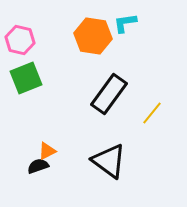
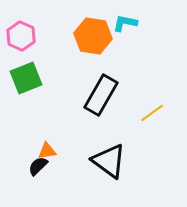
cyan L-shape: rotated 20 degrees clockwise
pink hexagon: moved 1 px right, 4 px up; rotated 12 degrees clockwise
black rectangle: moved 8 px left, 1 px down; rotated 6 degrees counterclockwise
yellow line: rotated 15 degrees clockwise
orange triangle: rotated 18 degrees clockwise
black semicircle: rotated 25 degrees counterclockwise
